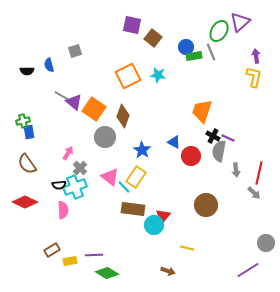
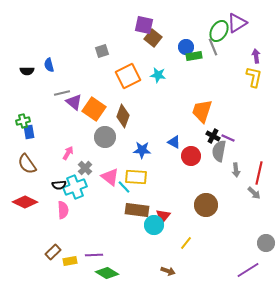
purple triangle at (240, 22): moved 3 px left, 1 px down; rotated 10 degrees clockwise
purple square at (132, 25): moved 12 px right
gray square at (75, 51): moved 27 px right
gray line at (211, 52): moved 2 px right, 5 px up
gray line at (62, 96): moved 3 px up; rotated 42 degrees counterclockwise
blue star at (142, 150): rotated 30 degrees counterclockwise
gray cross at (80, 168): moved 5 px right
yellow rectangle at (136, 177): rotated 60 degrees clockwise
brown rectangle at (133, 209): moved 4 px right, 1 px down
yellow line at (187, 248): moved 1 px left, 5 px up; rotated 64 degrees counterclockwise
brown rectangle at (52, 250): moved 1 px right, 2 px down; rotated 14 degrees counterclockwise
